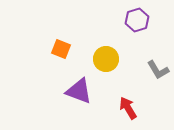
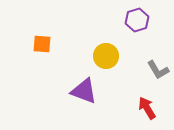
orange square: moved 19 px left, 5 px up; rotated 18 degrees counterclockwise
yellow circle: moved 3 px up
purple triangle: moved 5 px right
red arrow: moved 19 px right
